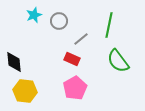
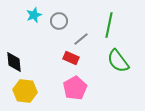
red rectangle: moved 1 px left, 1 px up
